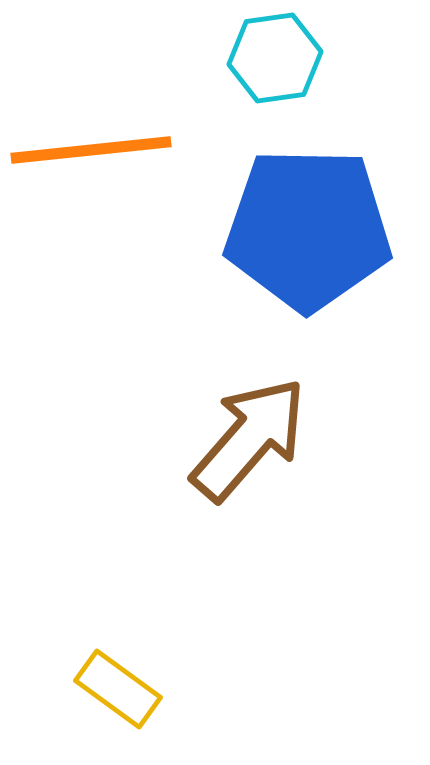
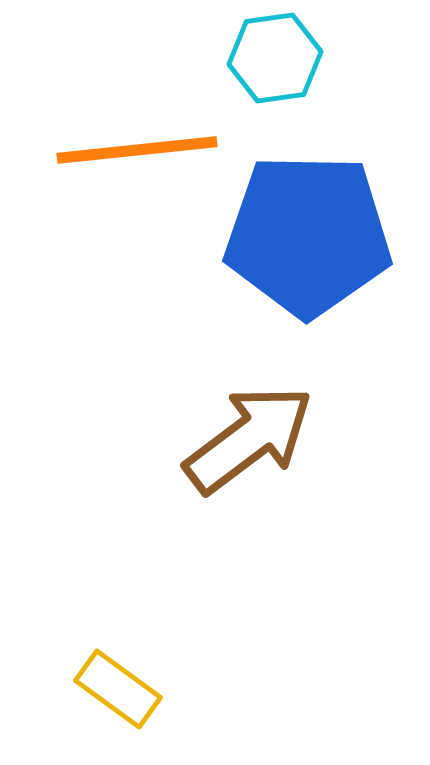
orange line: moved 46 px right
blue pentagon: moved 6 px down
brown arrow: rotated 12 degrees clockwise
